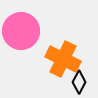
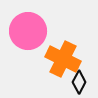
pink circle: moved 7 px right
